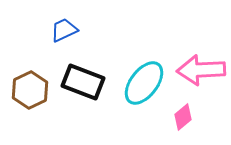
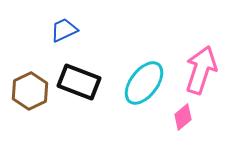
pink arrow: rotated 111 degrees clockwise
black rectangle: moved 4 px left
brown hexagon: moved 1 px down
